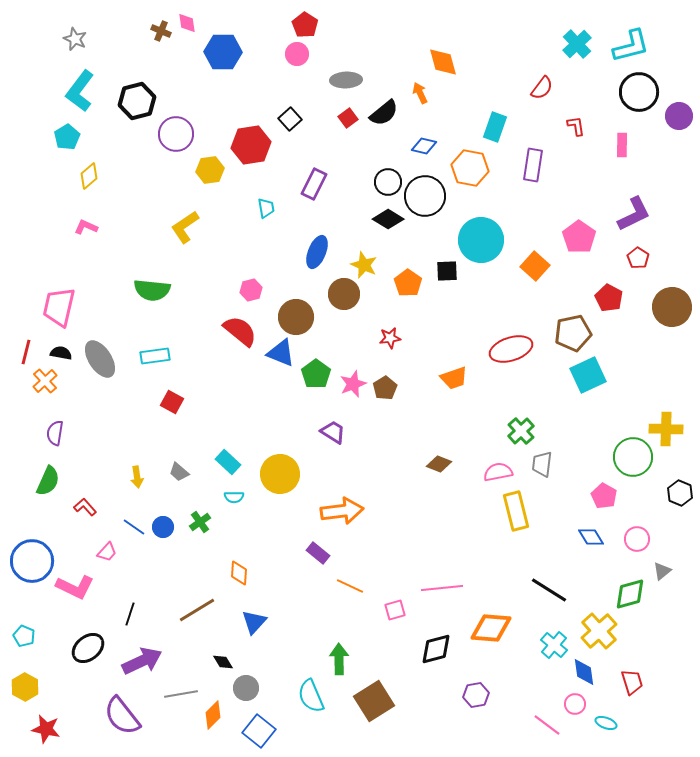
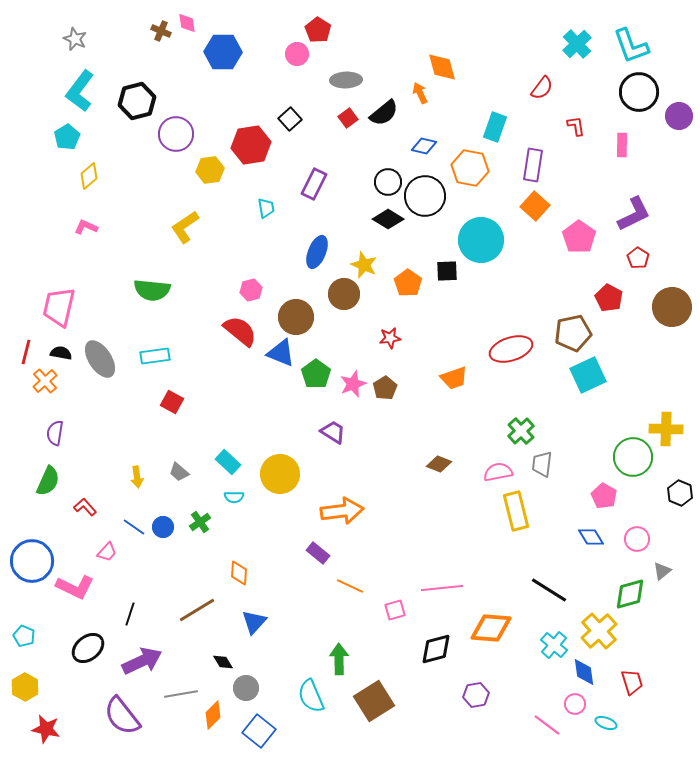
red pentagon at (305, 25): moved 13 px right, 5 px down
cyan L-shape at (631, 46): rotated 84 degrees clockwise
orange diamond at (443, 62): moved 1 px left, 5 px down
orange square at (535, 266): moved 60 px up
